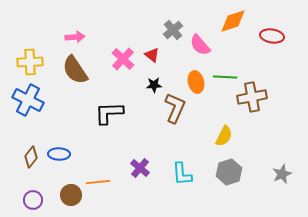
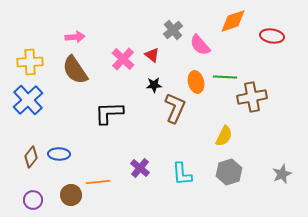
blue cross: rotated 20 degrees clockwise
